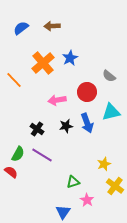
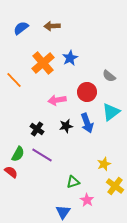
cyan triangle: rotated 24 degrees counterclockwise
